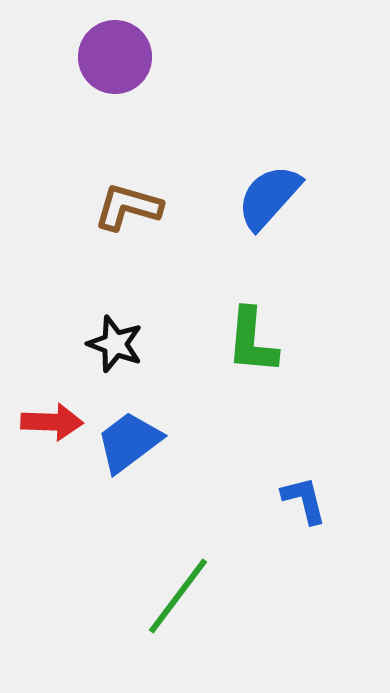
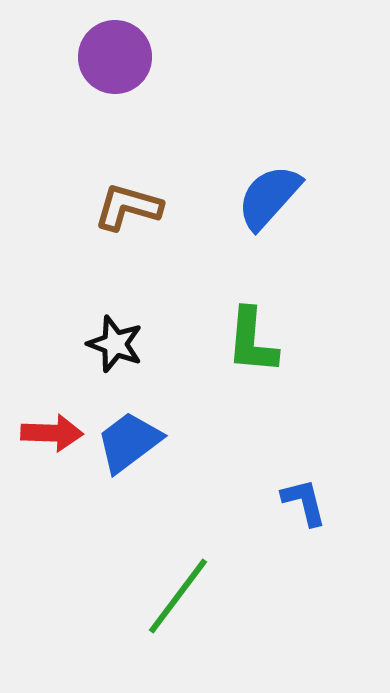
red arrow: moved 11 px down
blue L-shape: moved 2 px down
